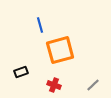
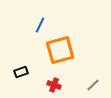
blue line: rotated 42 degrees clockwise
